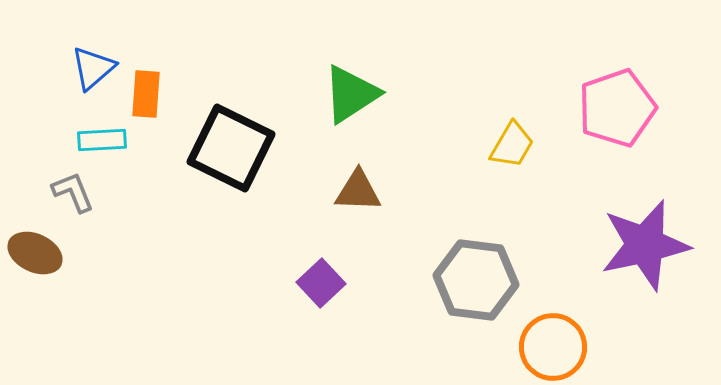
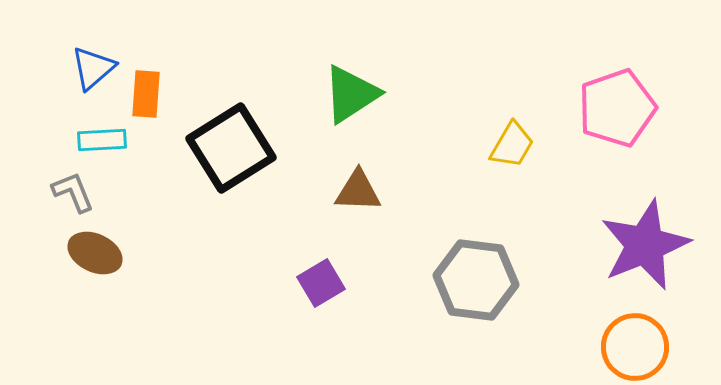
black square: rotated 32 degrees clockwise
purple star: rotated 10 degrees counterclockwise
brown ellipse: moved 60 px right
purple square: rotated 12 degrees clockwise
orange circle: moved 82 px right
